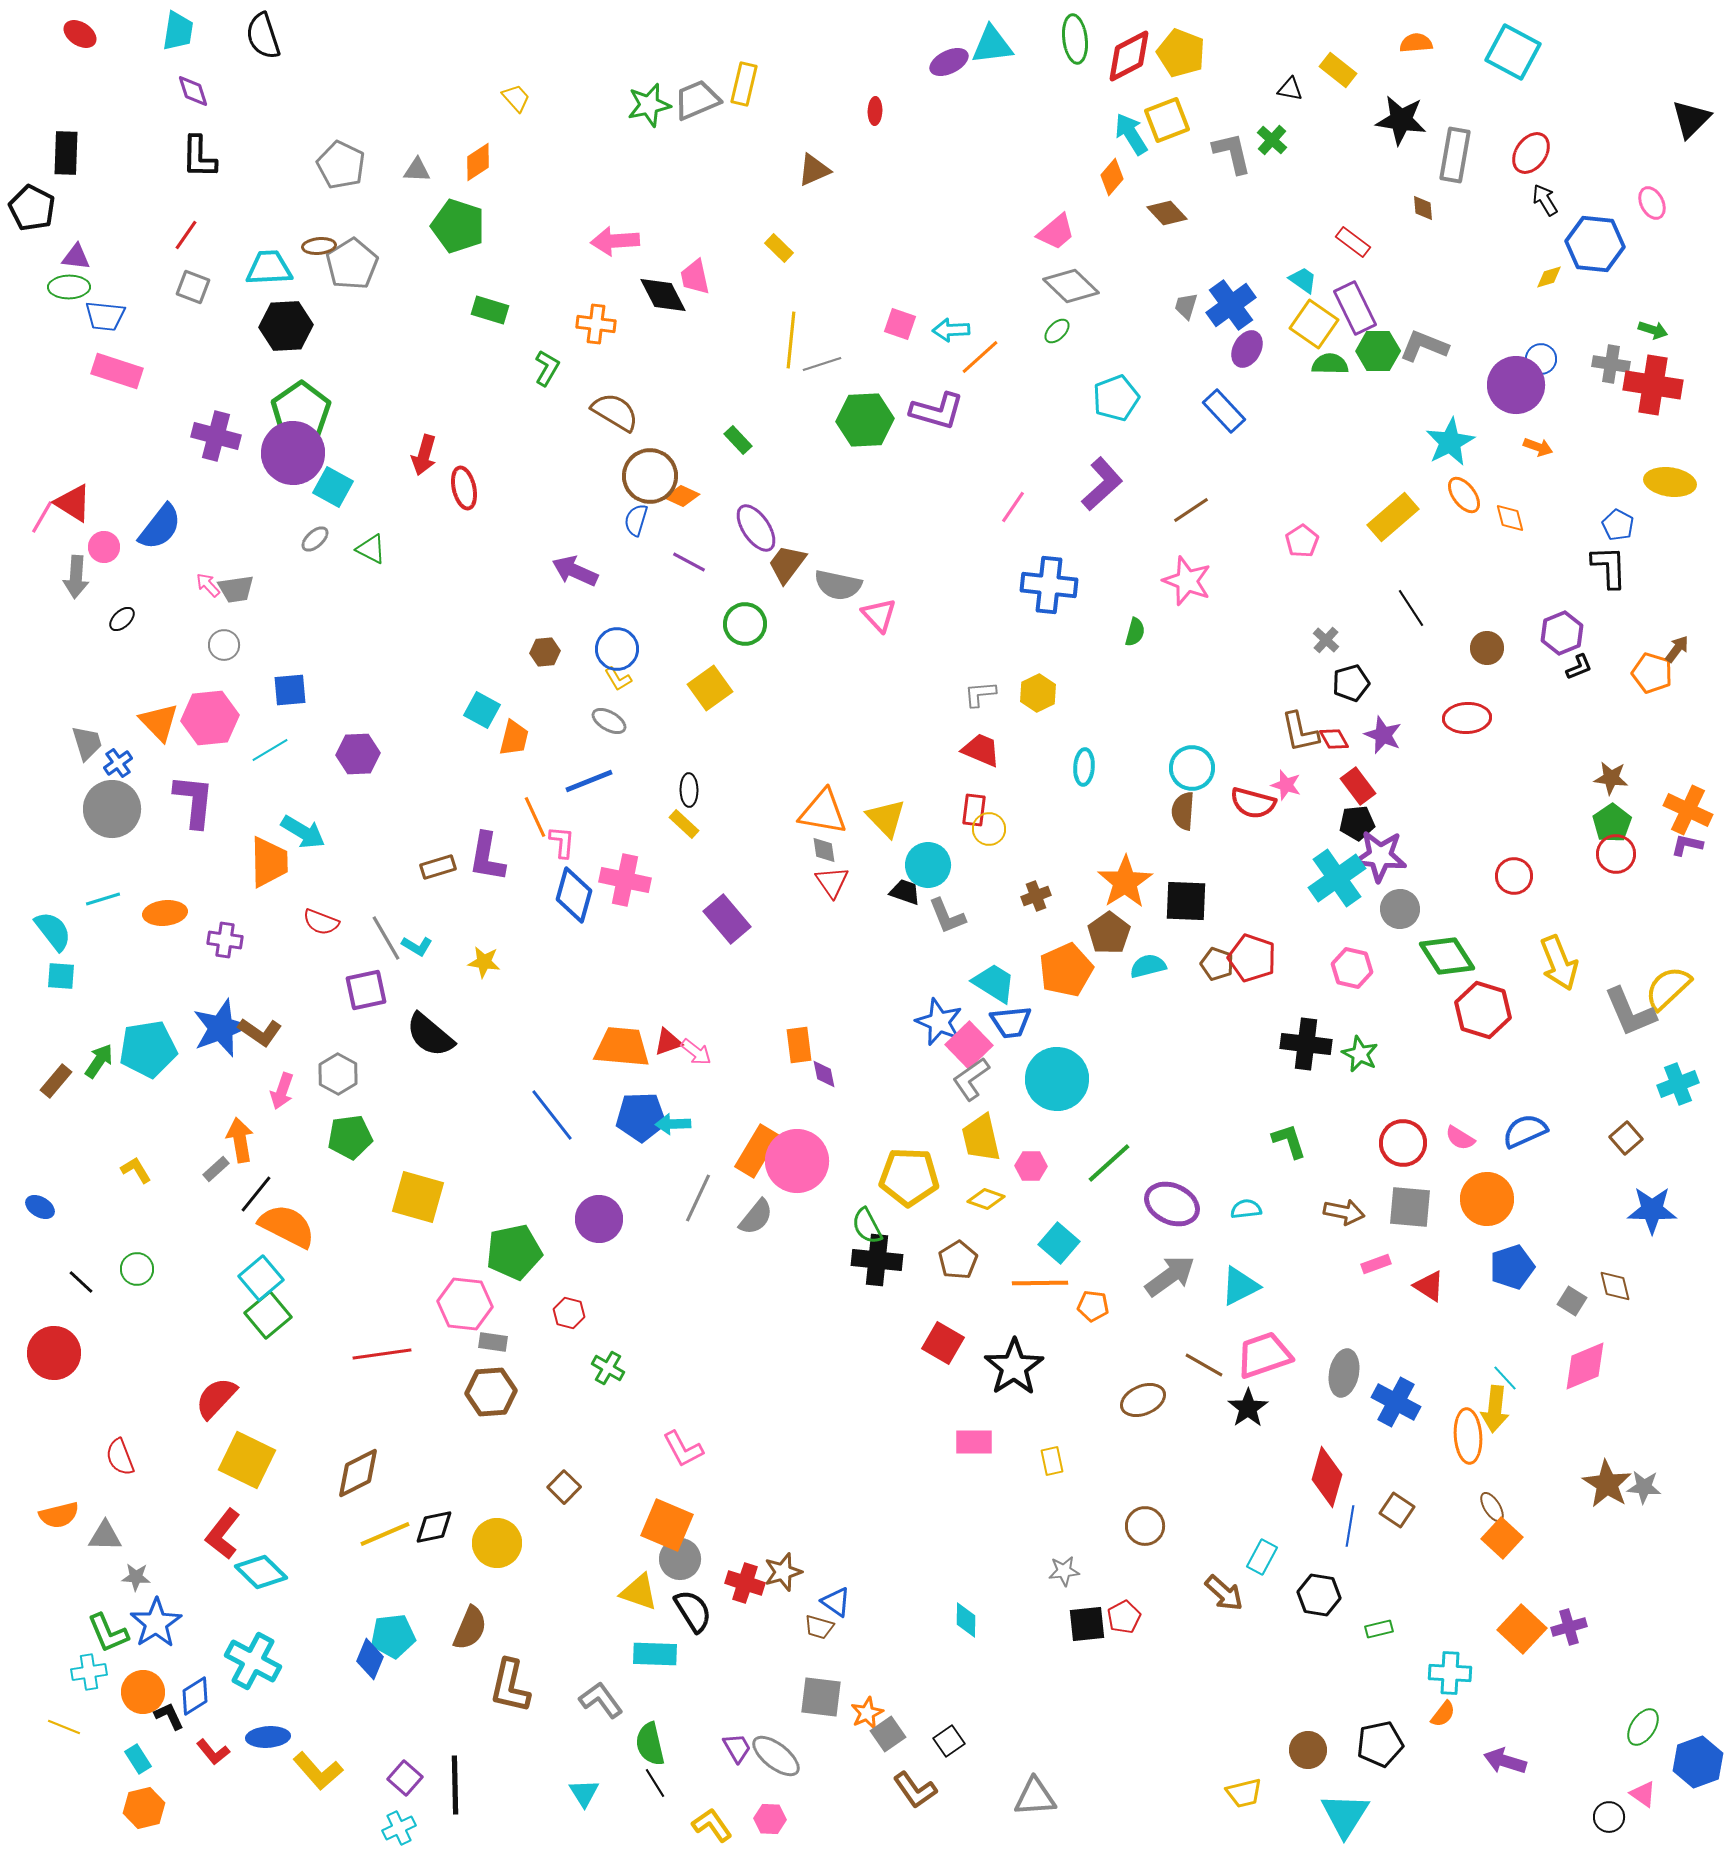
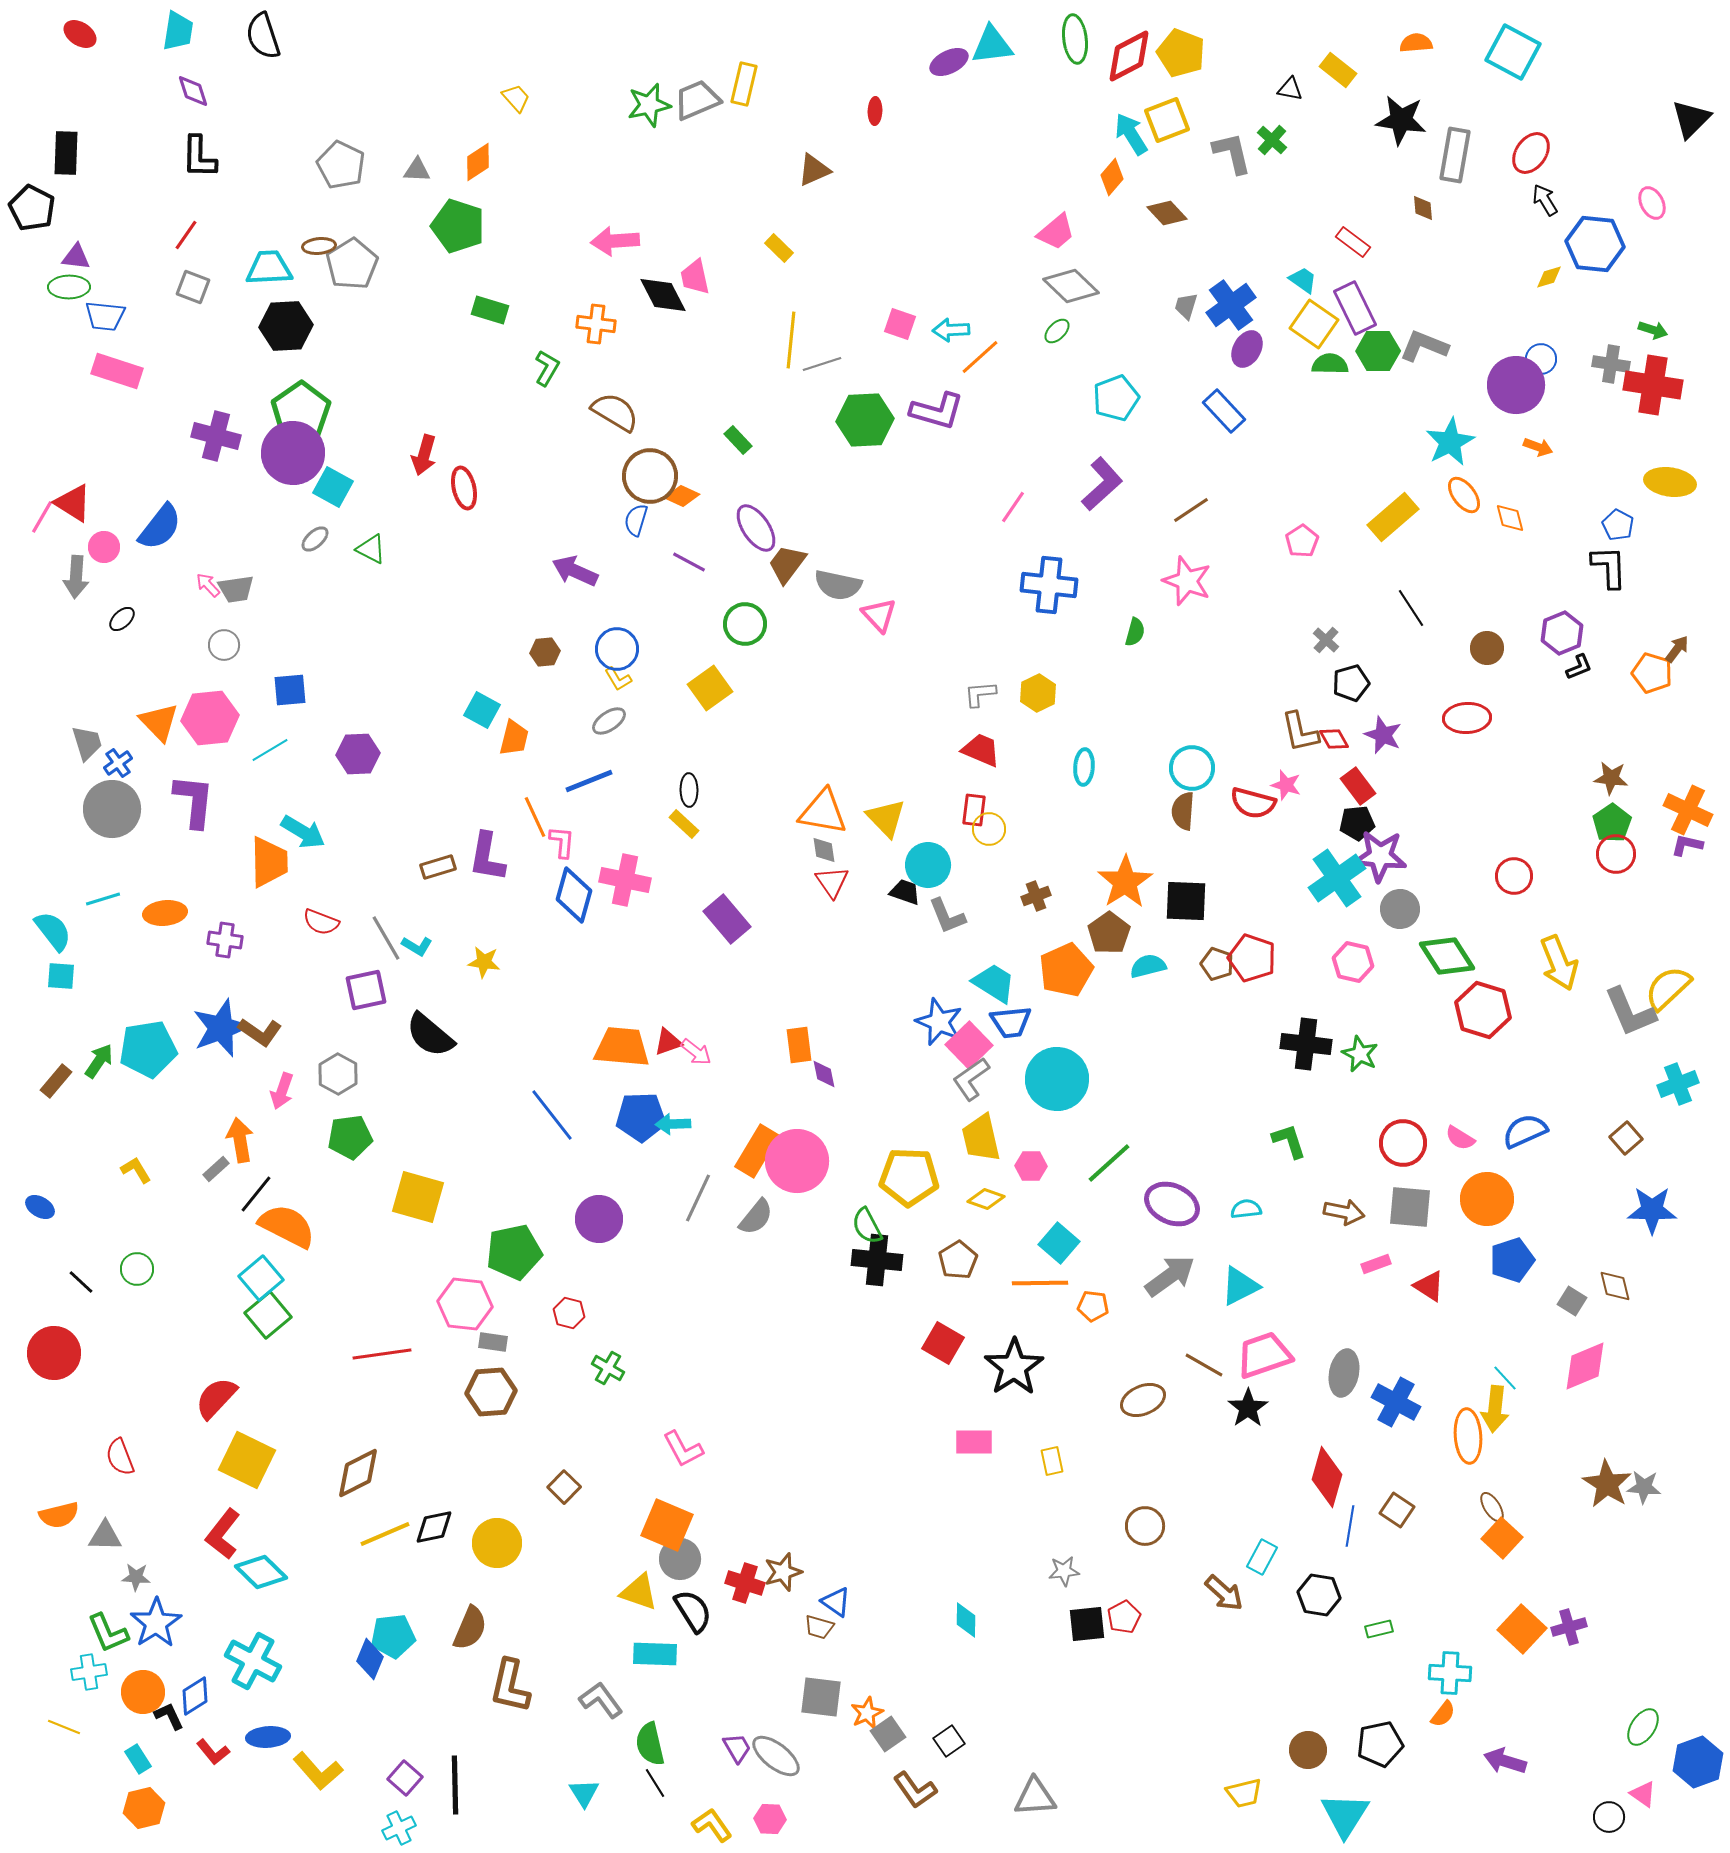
gray ellipse at (609, 721): rotated 64 degrees counterclockwise
pink hexagon at (1352, 968): moved 1 px right, 6 px up
blue pentagon at (1512, 1267): moved 7 px up
